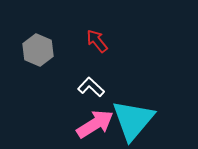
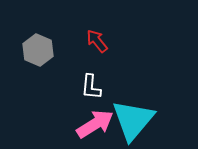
white L-shape: rotated 128 degrees counterclockwise
